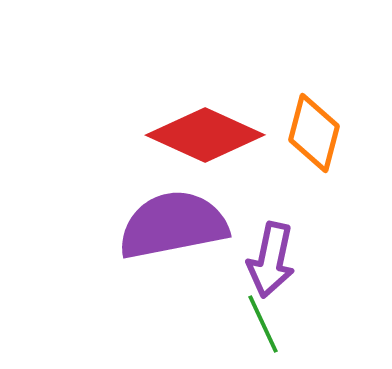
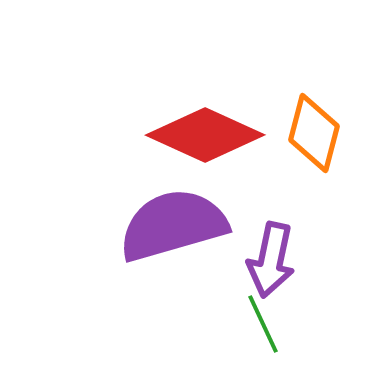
purple semicircle: rotated 5 degrees counterclockwise
